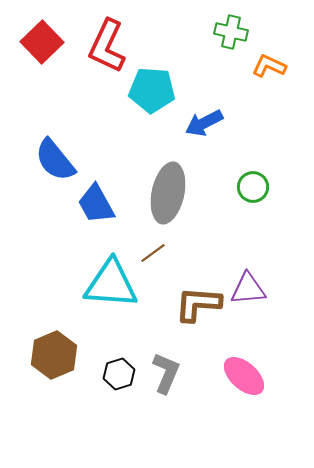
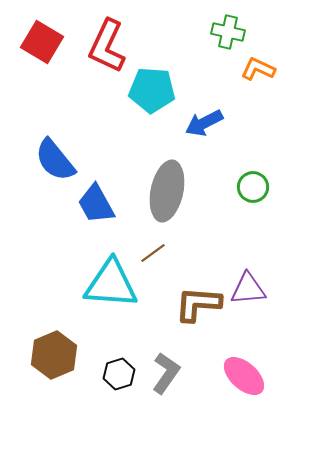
green cross: moved 3 px left
red square: rotated 15 degrees counterclockwise
orange L-shape: moved 11 px left, 3 px down
gray ellipse: moved 1 px left, 2 px up
gray L-shape: rotated 12 degrees clockwise
